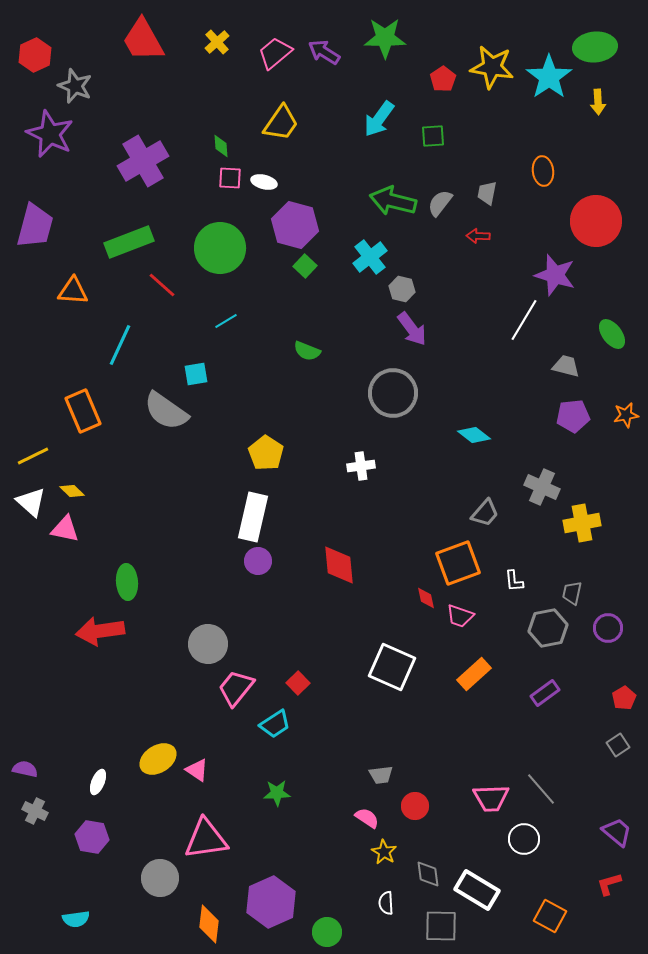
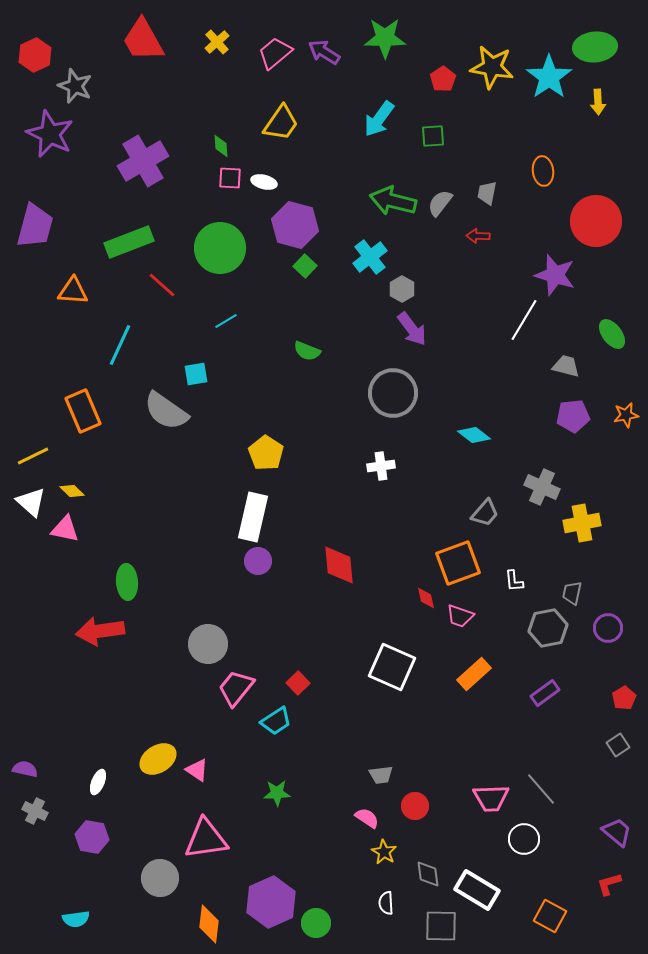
gray hexagon at (402, 289): rotated 15 degrees clockwise
white cross at (361, 466): moved 20 px right
cyan trapezoid at (275, 724): moved 1 px right, 3 px up
green circle at (327, 932): moved 11 px left, 9 px up
